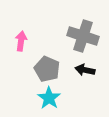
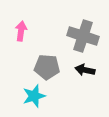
pink arrow: moved 10 px up
gray pentagon: moved 2 px up; rotated 20 degrees counterclockwise
cyan star: moved 15 px left, 2 px up; rotated 20 degrees clockwise
